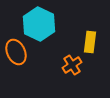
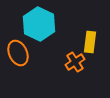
orange ellipse: moved 2 px right, 1 px down
orange cross: moved 3 px right, 3 px up
